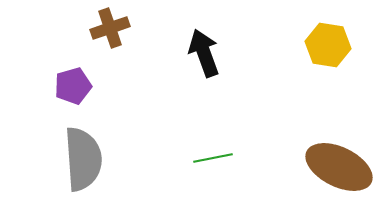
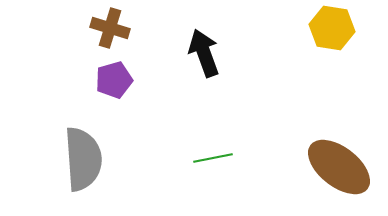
brown cross: rotated 36 degrees clockwise
yellow hexagon: moved 4 px right, 17 px up
purple pentagon: moved 41 px right, 6 px up
brown ellipse: rotated 12 degrees clockwise
